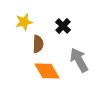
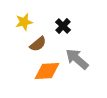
brown semicircle: rotated 48 degrees clockwise
gray arrow: moved 2 px left, 1 px up; rotated 20 degrees counterclockwise
orange diamond: rotated 64 degrees counterclockwise
